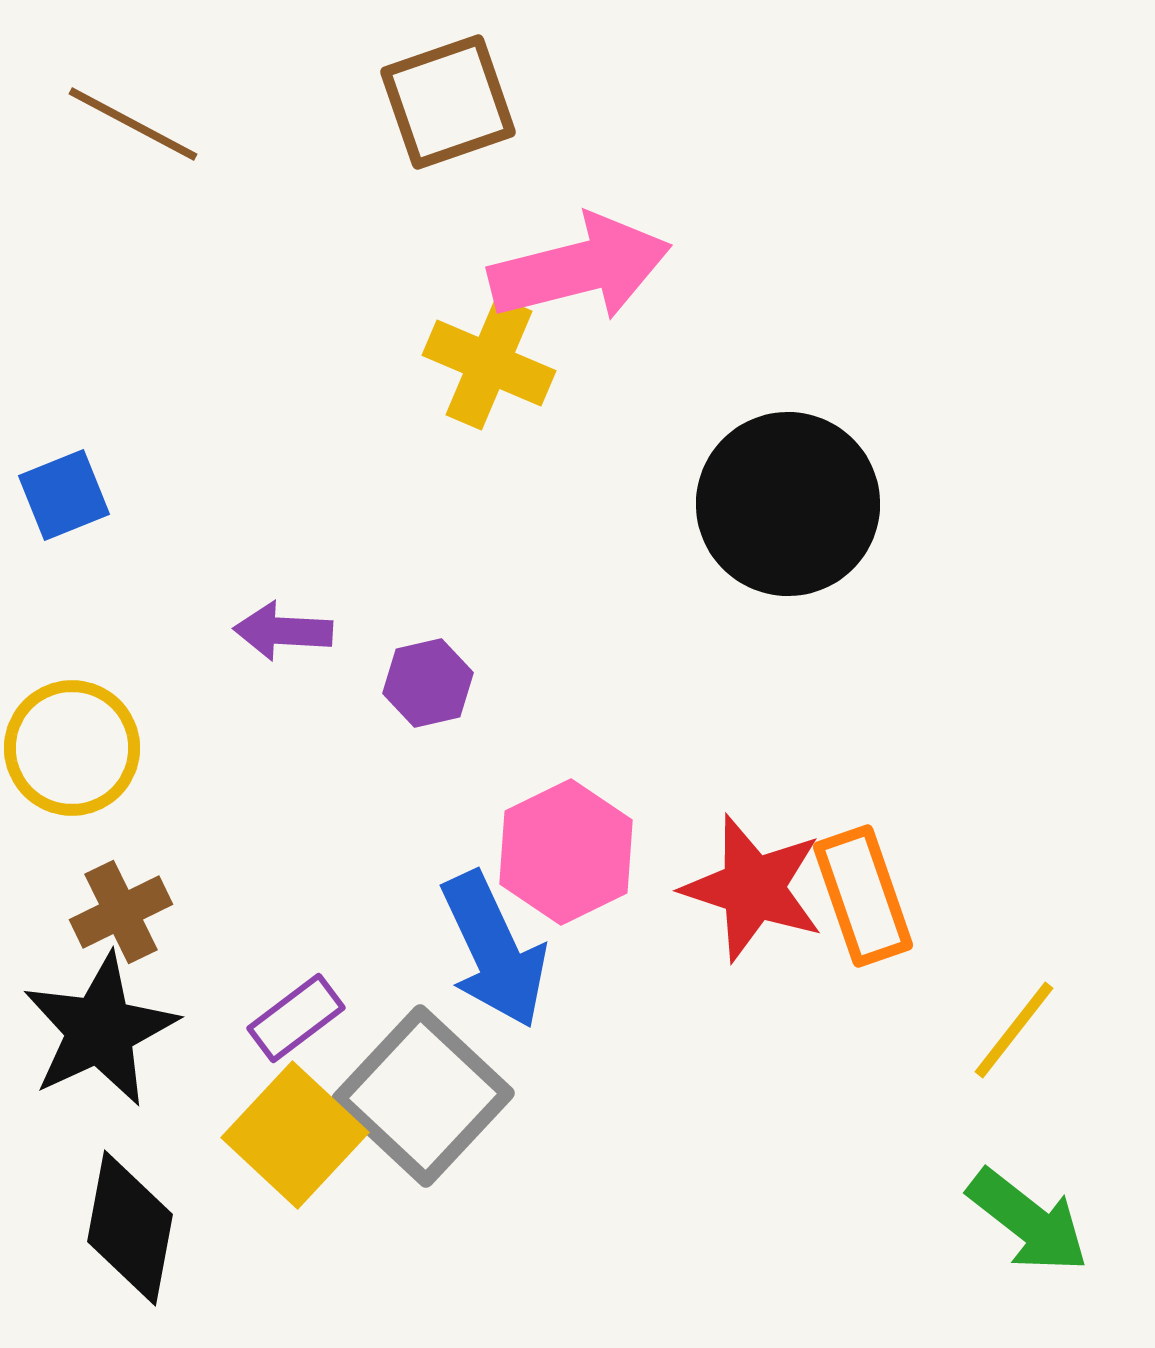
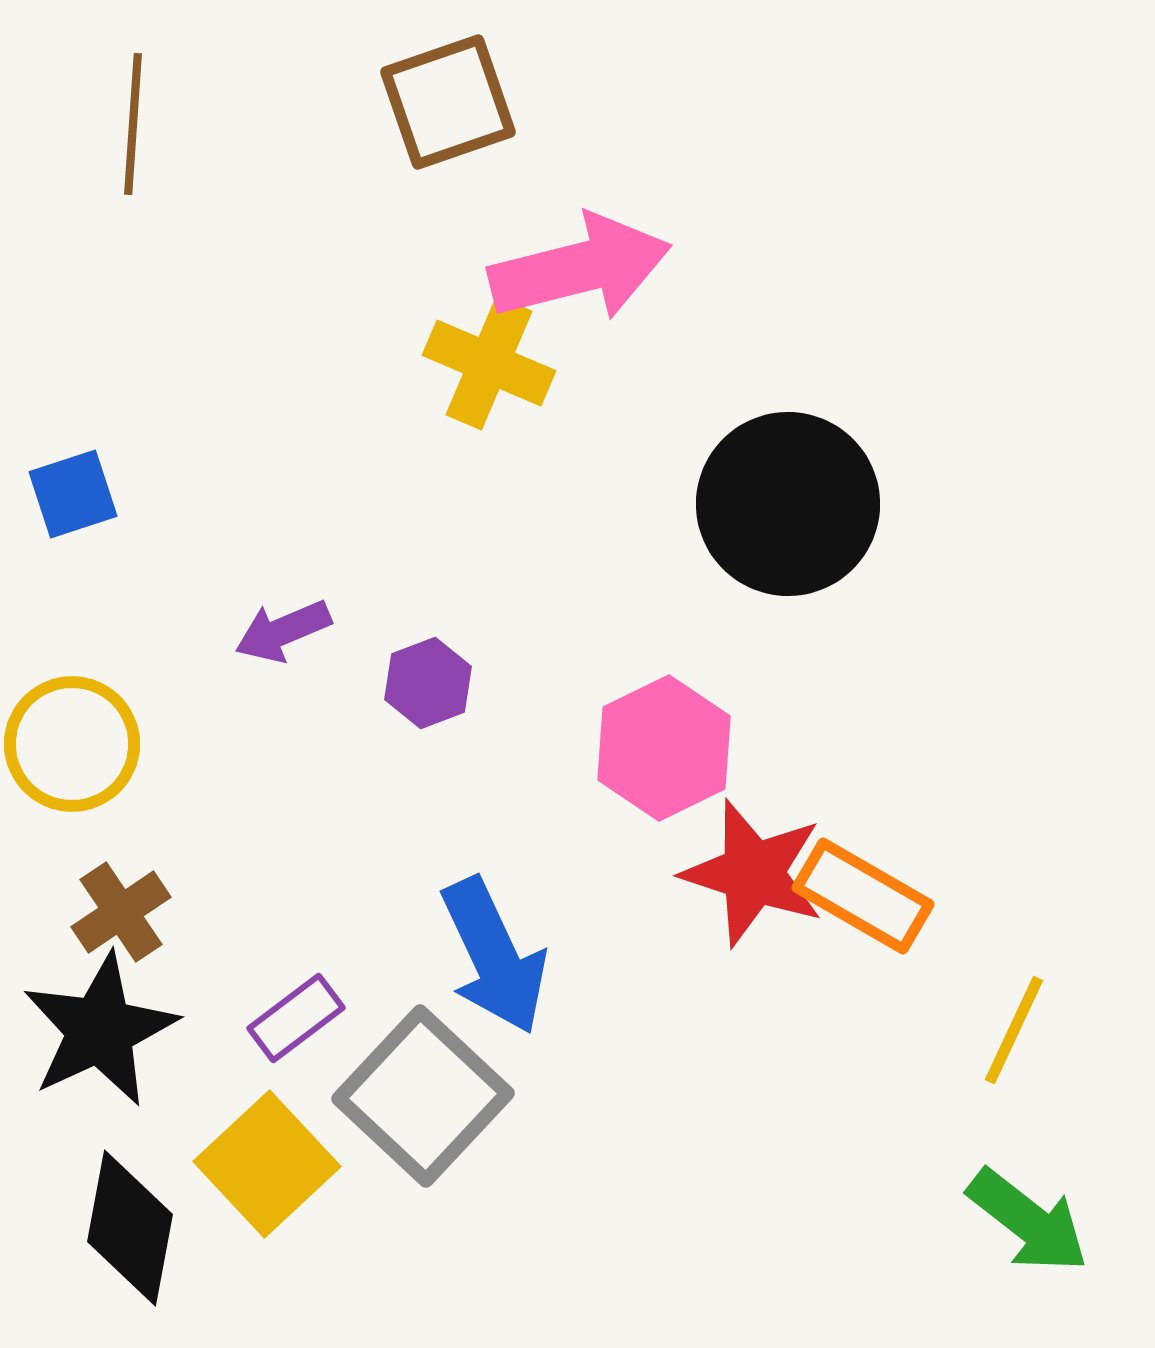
brown line: rotated 66 degrees clockwise
blue square: moved 9 px right, 1 px up; rotated 4 degrees clockwise
purple arrow: rotated 26 degrees counterclockwise
purple hexagon: rotated 8 degrees counterclockwise
yellow circle: moved 4 px up
pink hexagon: moved 98 px right, 104 px up
red star: moved 15 px up
orange rectangle: rotated 41 degrees counterclockwise
brown cross: rotated 8 degrees counterclockwise
blue arrow: moved 6 px down
yellow line: rotated 13 degrees counterclockwise
yellow square: moved 28 px left, 29 px down; rotated 4 degrees clockwise
